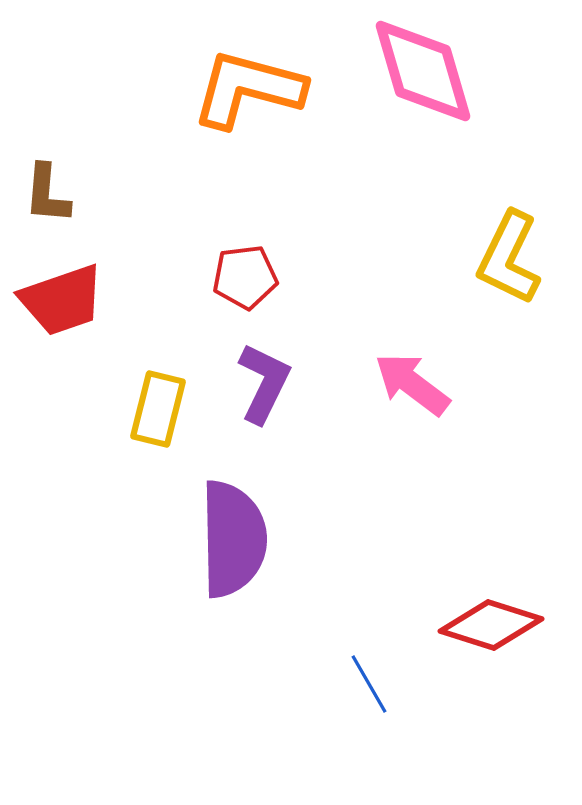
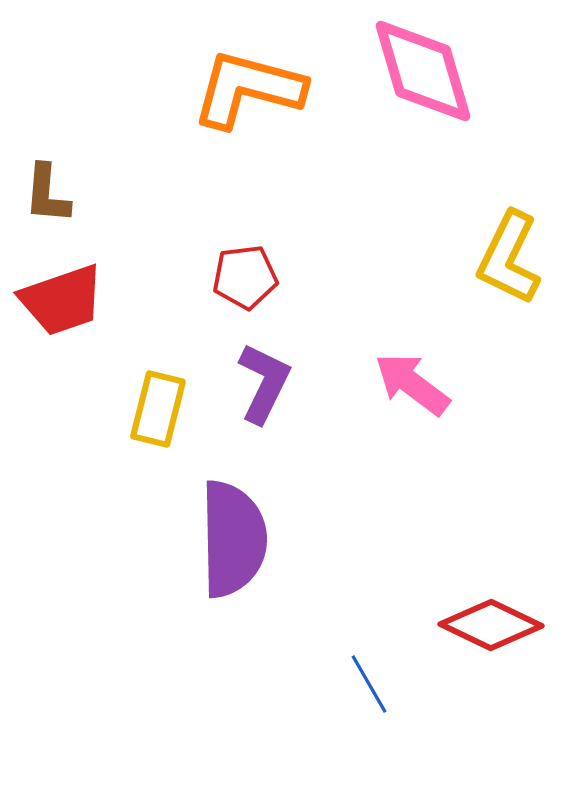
red diamond: rotated 8 degrees clockwise
